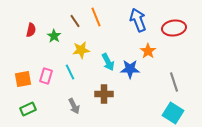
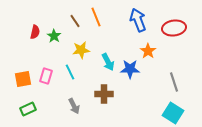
red semicircle: moved 4 px right, 2 px down
